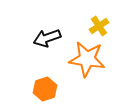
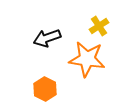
orange hexagon: rotated 15 degrees counterclockwise
